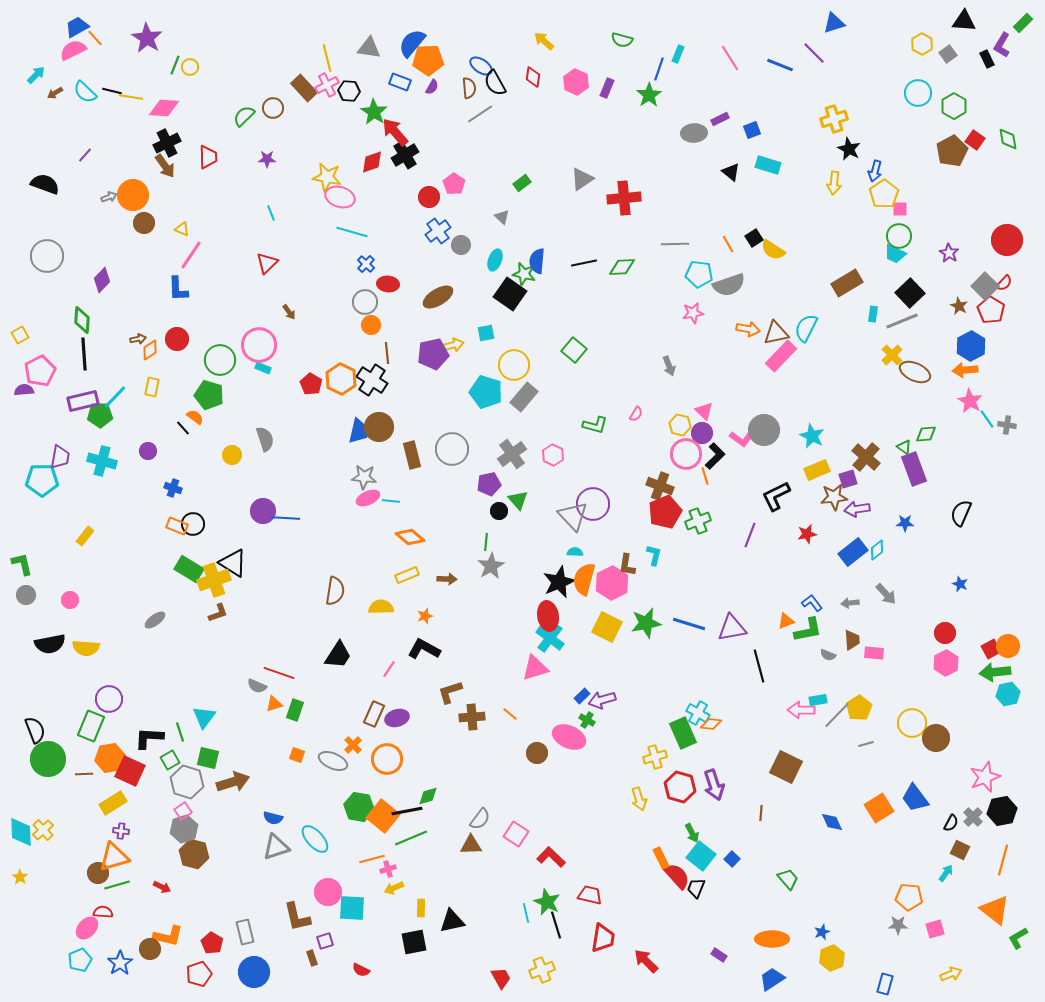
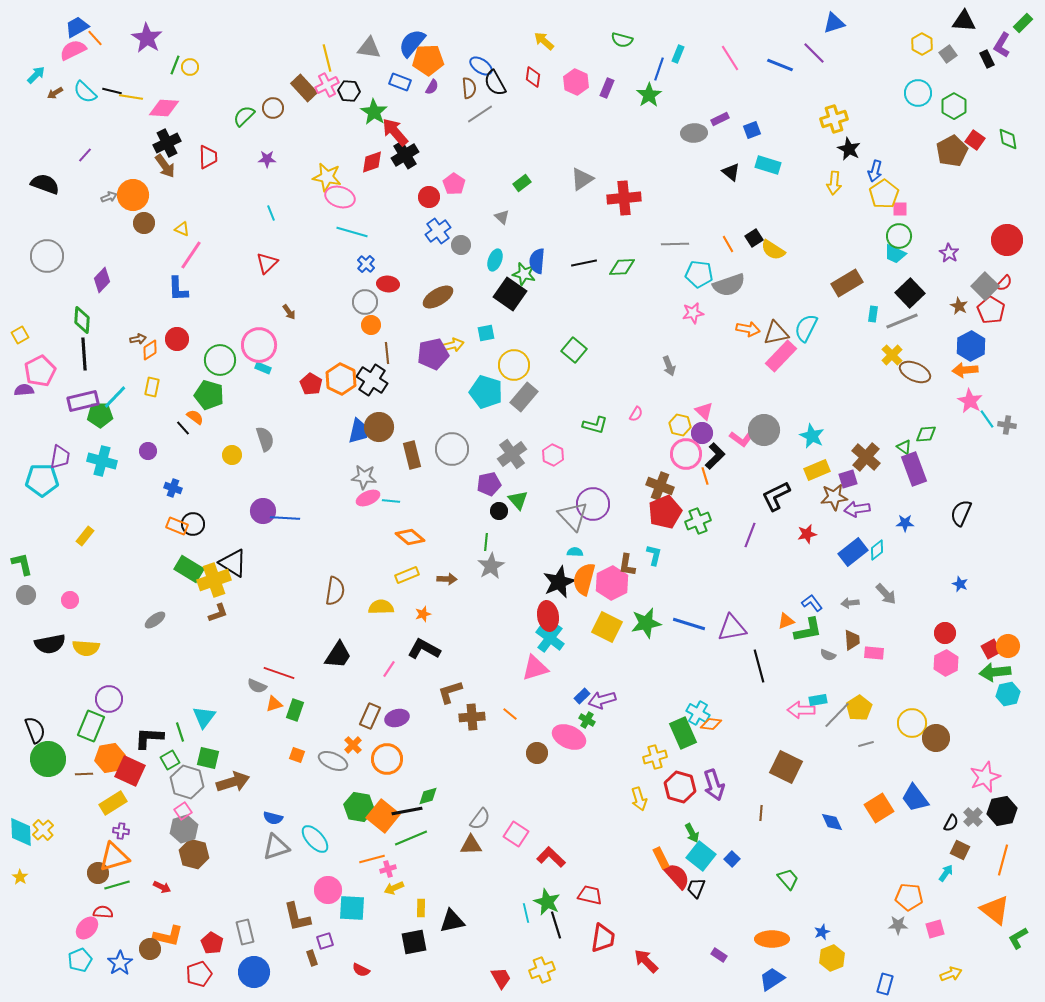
orange star at (425, 616): moved 2 px left, 2 px up
brown rectangle at (374, 714): moved 4 px left, 2 px down
pink circle at (328, 892): moved 2 px up
